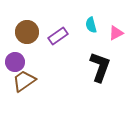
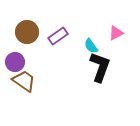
cyan semicircle: moved 21 px down; rotated 21 degrees counterclockwise
brown trapezoid: rotated 70 degrees clockwise
